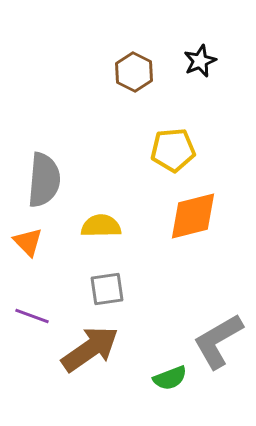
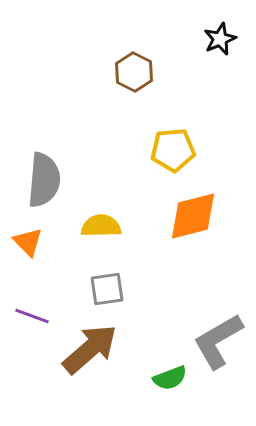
black star: moved 20 px right, 22 px up
brown arrow: rotated 6 degrees counterclockwise
